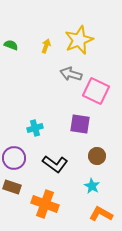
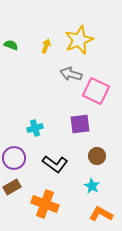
purple square: rotated 15 degrees counterclockwise
brown rectangle: rotated 48 degrees counterclockwise
